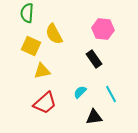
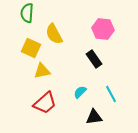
yellow square: moved 2 px down
